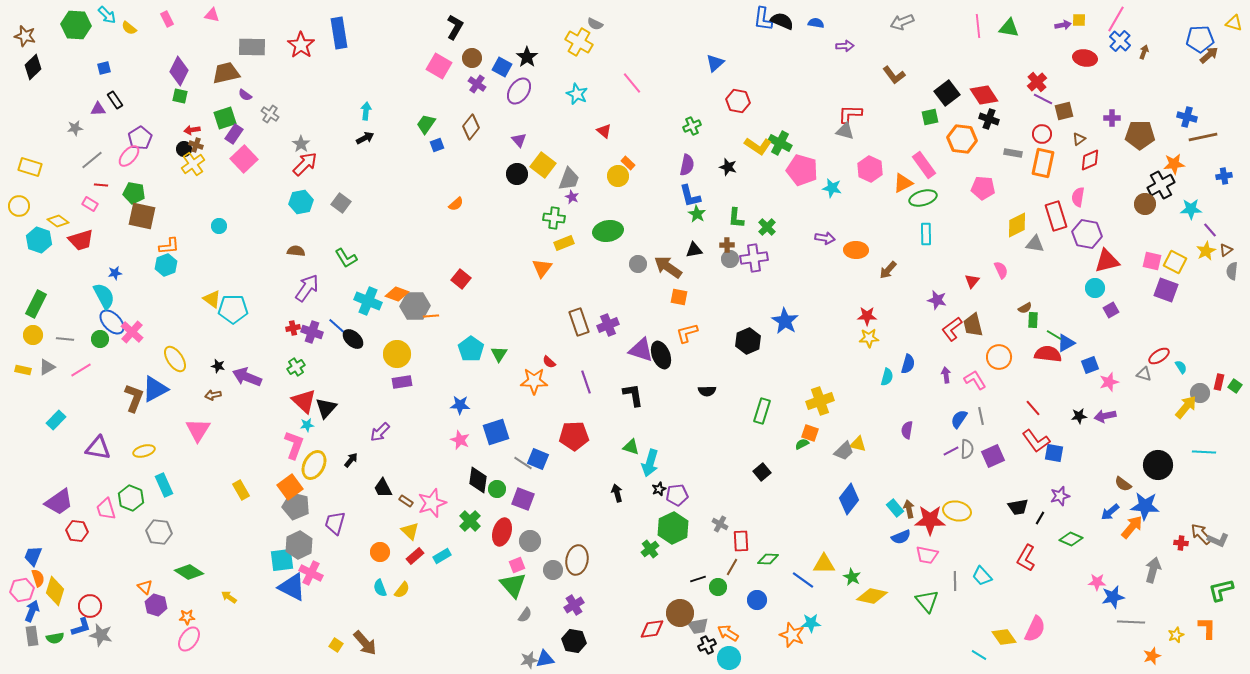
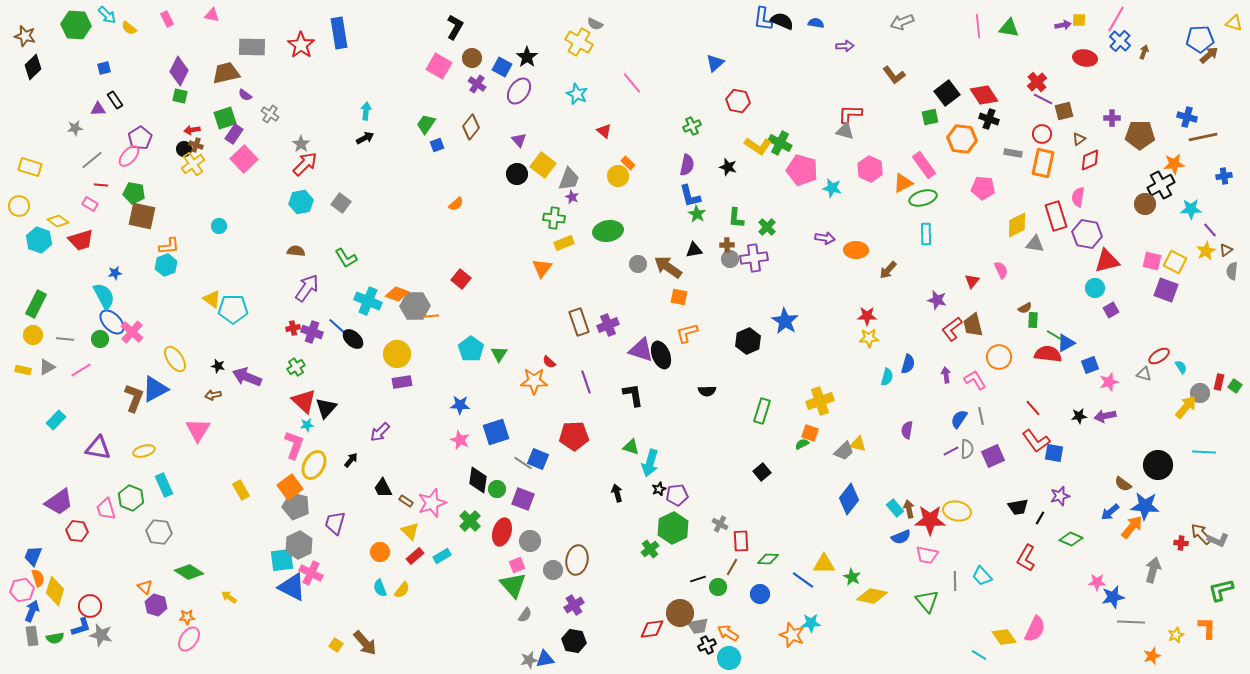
blue circle at (757, 600): moved 3 px right, 6 px up
